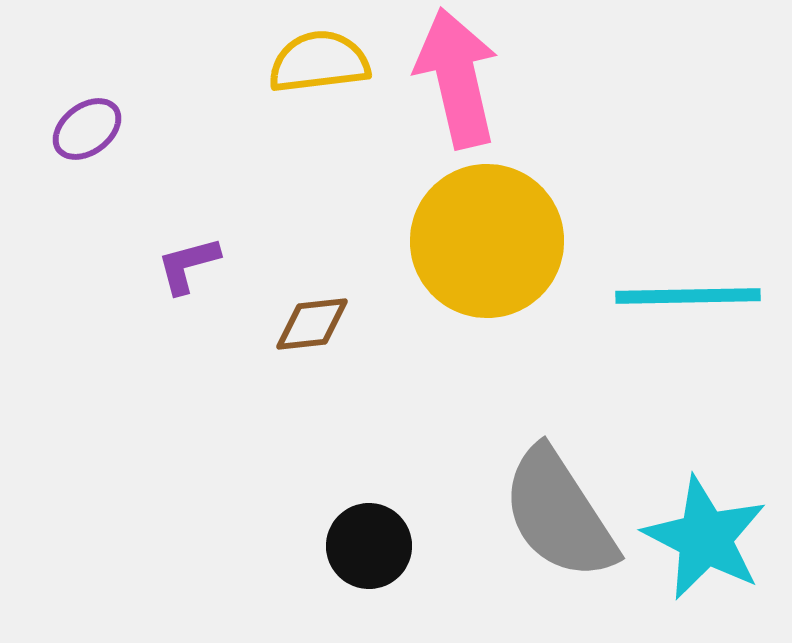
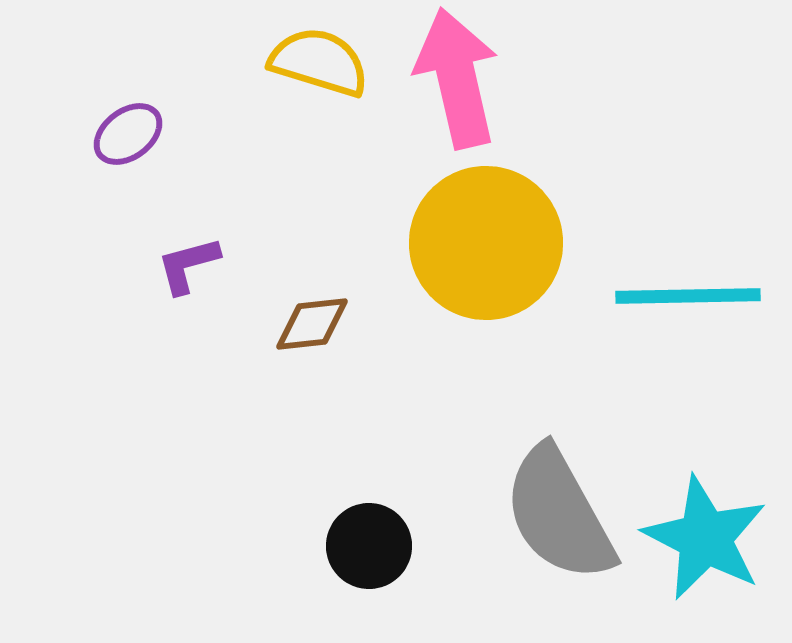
yellow semicircle: rotated 24 degrees clockwise
purple ellipse: moved 41 px right, 5 px down
yellow circle: moved 1 px left, 2 px down
gray semicircle: rotated 4 degrees clockwise
